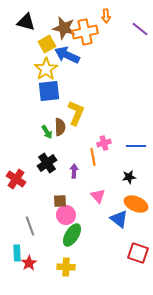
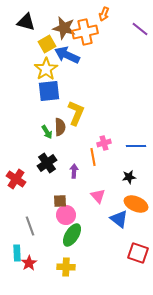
orange arrow: moved 2 px left, 2 px up; rotated 24 degrees clockwise
